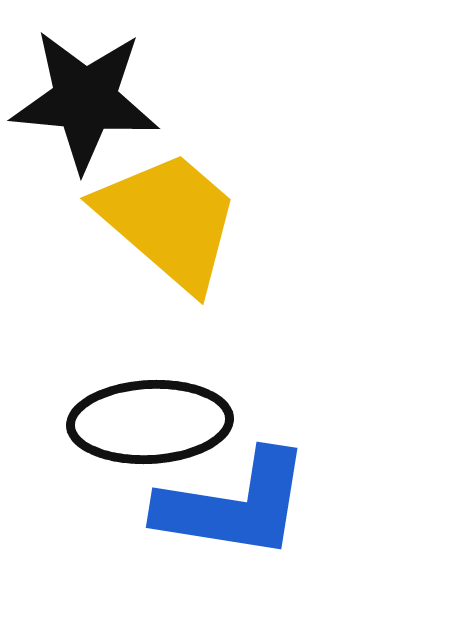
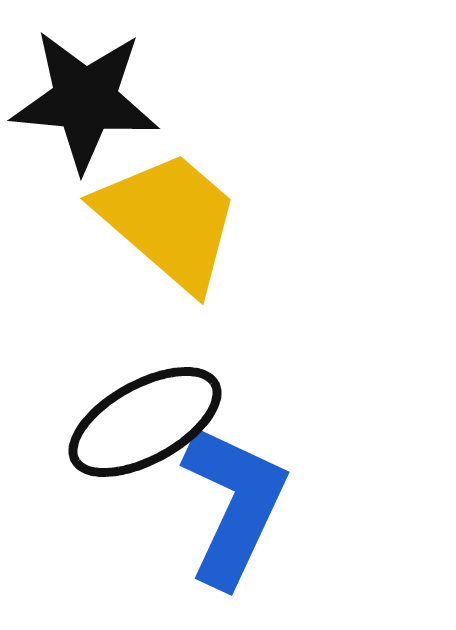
black ellipse: moved 5 px left; rotated 26 degrees counterclockwise
blue L-shape: rotated 74 degrees counterclockwise
